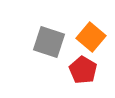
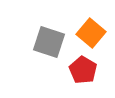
orange square: moved 4 px up
